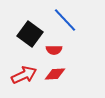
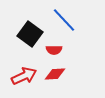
blue line: moved 1 px left
red arrow: moved 1 px down
